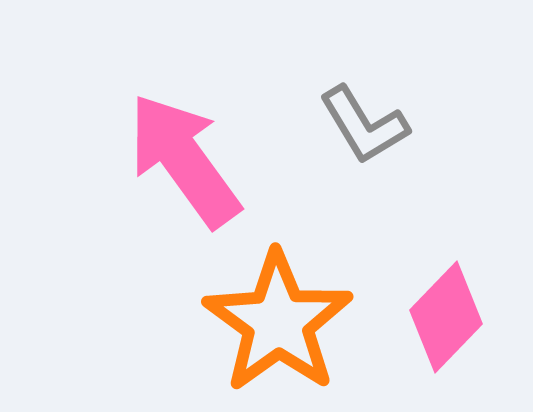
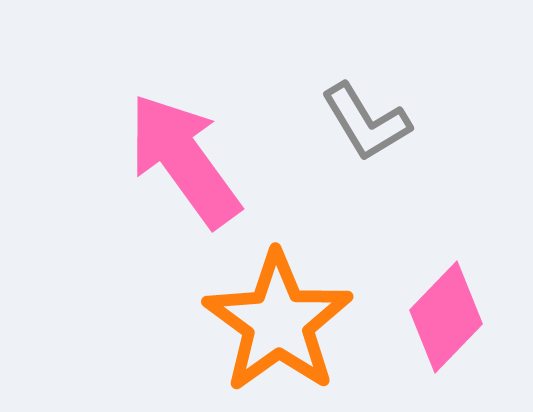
gray L-shape: moved 2 px right, 3 px up
